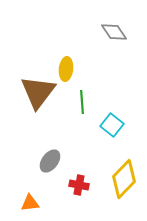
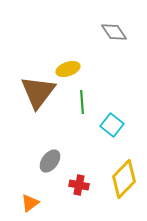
yellow ellipse: moved 2 px right; rotated 65 degrees clockwise
orange triangle: rotated 30 degrees counterclockwise
